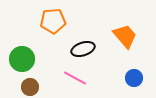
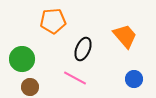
black ellipse: rotated 50 degrees counterclockwise
blue circle: moved 1 px down
